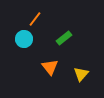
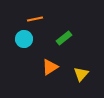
orange line: rotated 42 degrees clockwise
orange triangle: rotated 36 degrees clockwise
